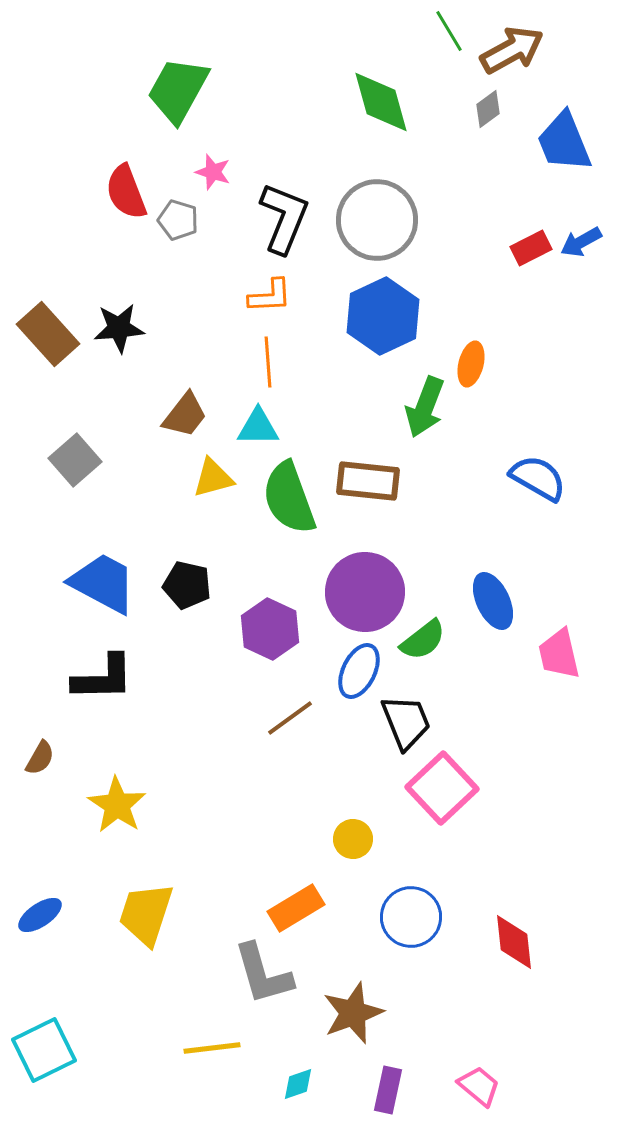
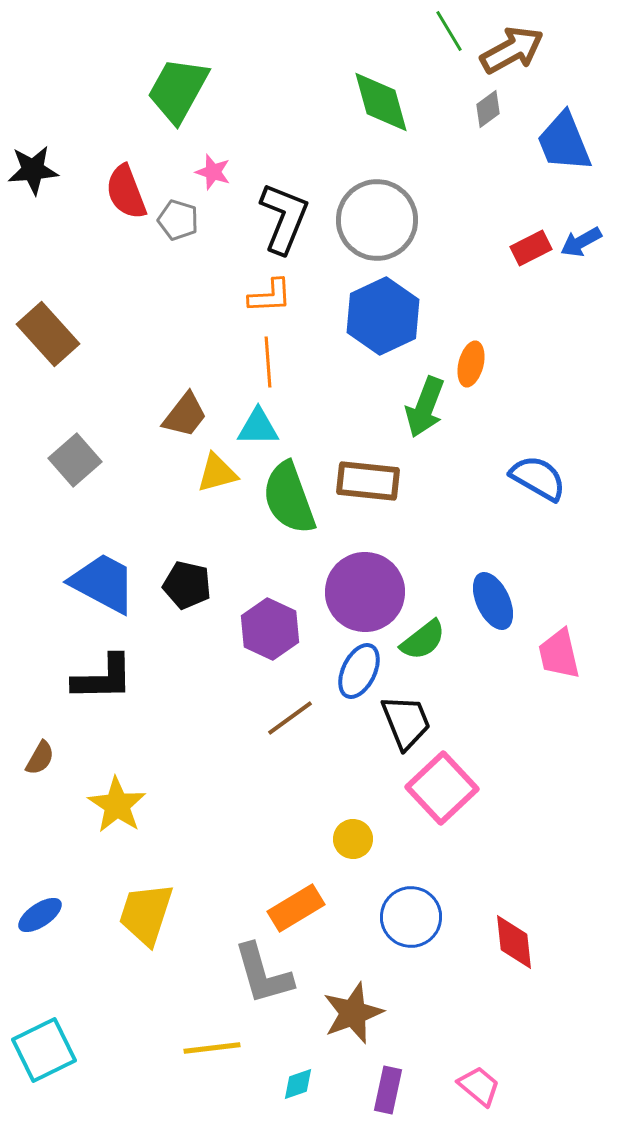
black star at (119, 328): moved 86 px left, 158 px up
yellow triangle at (213, 478): moved 4 px right, 5 px up
